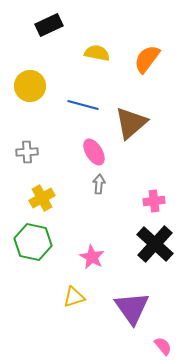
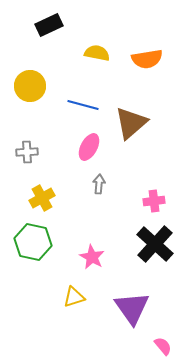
orange semicircle: rotated 136 degrees counterclockwise
pink ellipse: moved 5 px left, 5 px up; rotated 60 degrees clockwise
